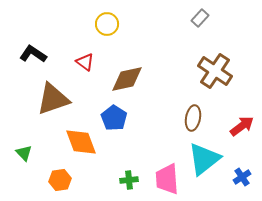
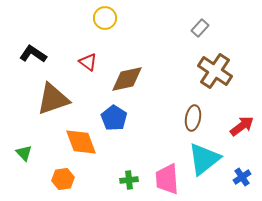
gray rectangle: moved 10 px down
yellow circle: moved 2 px left, 6 px up
red triangle: moved 3 px right
orange hexagon: moved 3 px right, 1 px up
